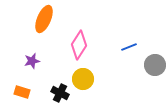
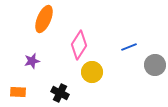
yellow circle: moved 9 px right, 7 px up
orange rectangle: moved 4 px left; rotated 14 degrees counterclockwise
